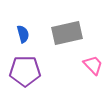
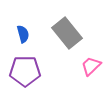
gray rectangle: rotated 64 degrees clockwise
pink trapezoid: moved 2 px left, 1 px down; rotated 90 degrees counterclockwise
